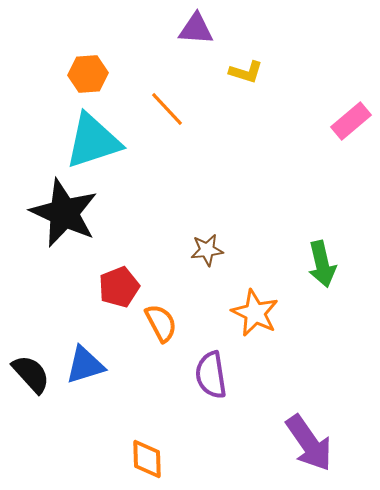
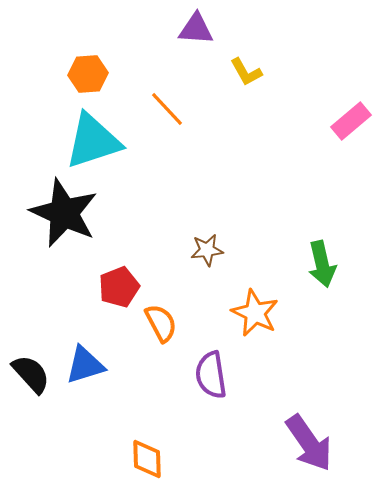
yellow L-shape: rotated 44 degrees clockwise
